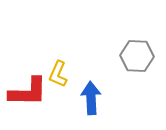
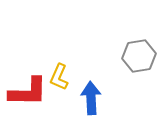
gray hexagon: moved 2 px right; rotated 12 degrees counterclockwise
yellow L-shape: moved 1 px right, 3 px down
